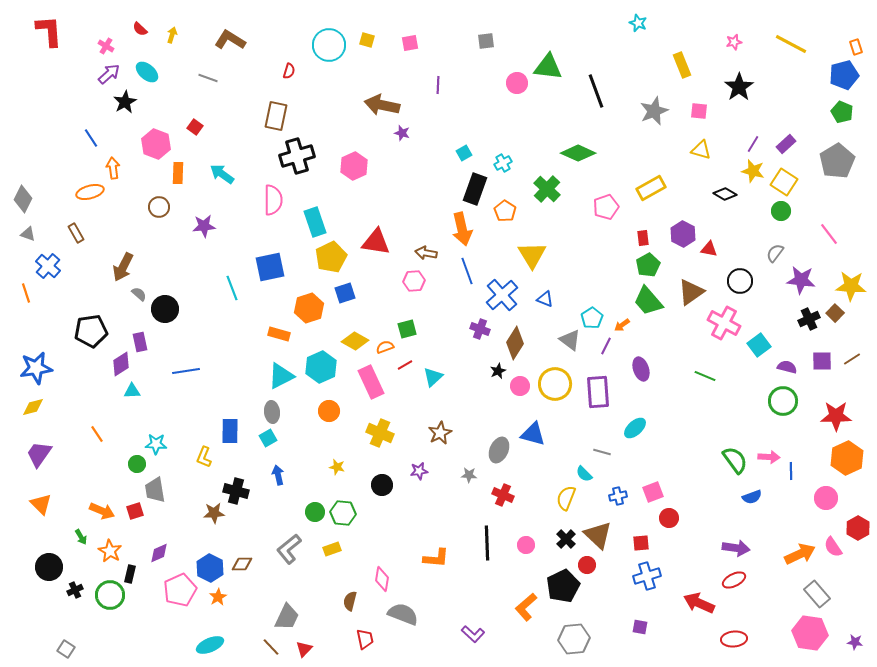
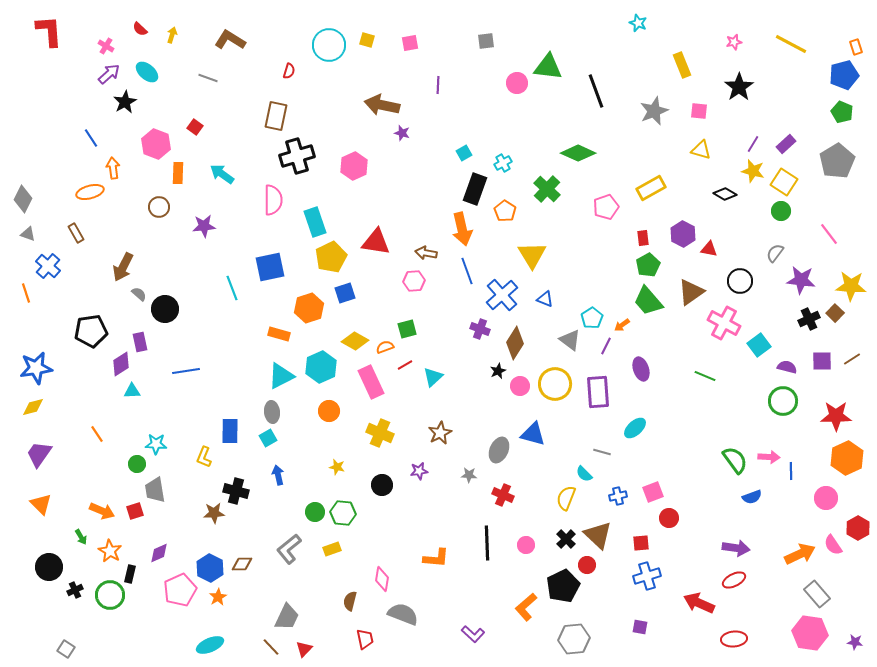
pink semicircle at (833, 547): moved 2 px up
